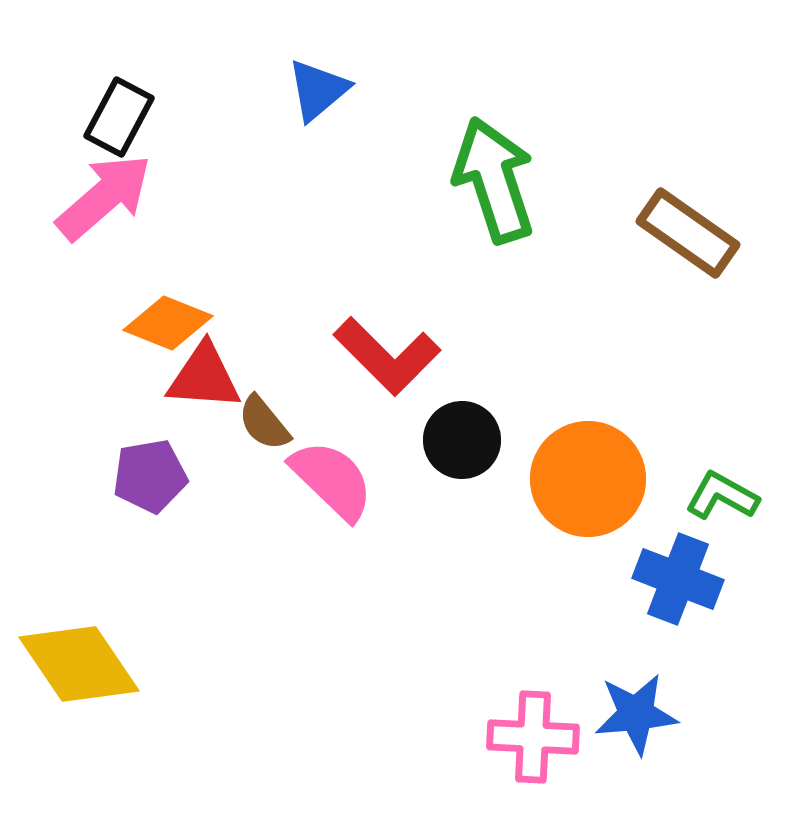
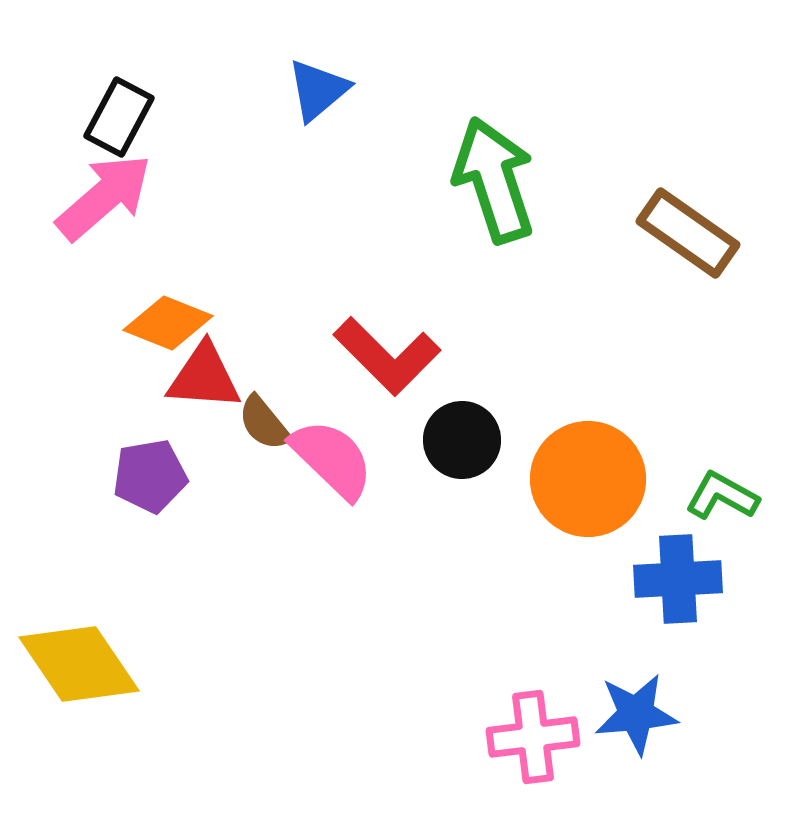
pink semicircle: moved 21 px up
blue cross: rotated 24 degrees counterclockwise
pink cross: rotated 10 degrees counterclockwise
